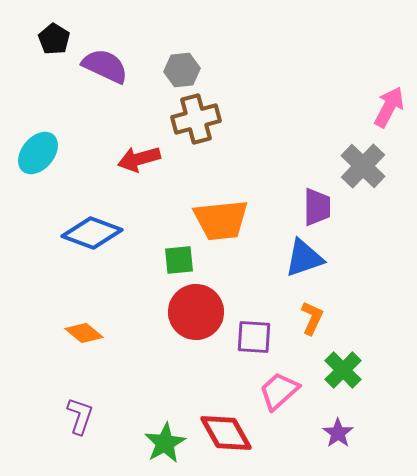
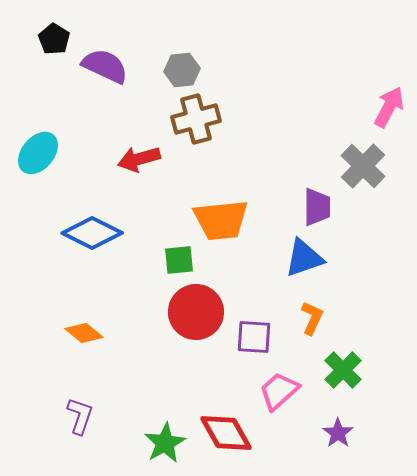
blue diamond: rotated 6 degrees clockwise
